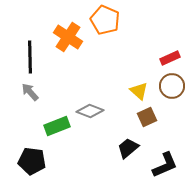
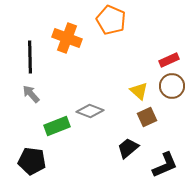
orange pentagon: moved 6 px right
orange cross: moved 1 px left, 1 px down; rotated 12 degrees counterclockwise
red rectangle: moved 1 px left, 2 px down
gray arrow: moved 1 px right, 2 px down
